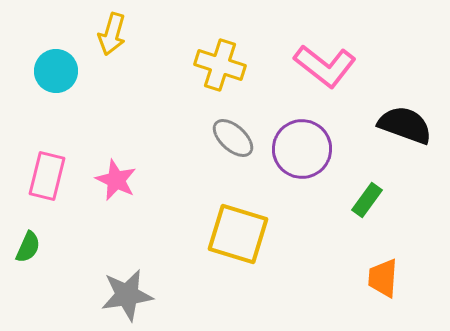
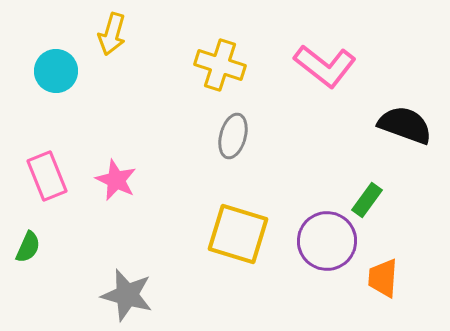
gray ellipse: moved 2 px up; rotated 63 degrees clockwise
purple circle: moved 25 px right, 92 px down
pink rectangle: rotated 36 degrees counterclockwise
gray star: rotated 24 degrees clockwise
